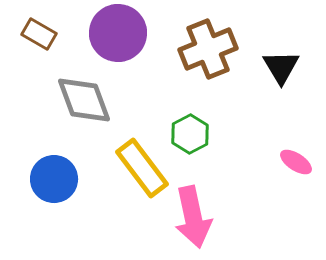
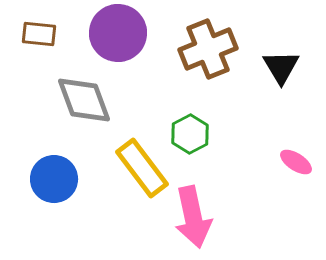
brown rectangle: rotated 24 degrees counterclockwise
